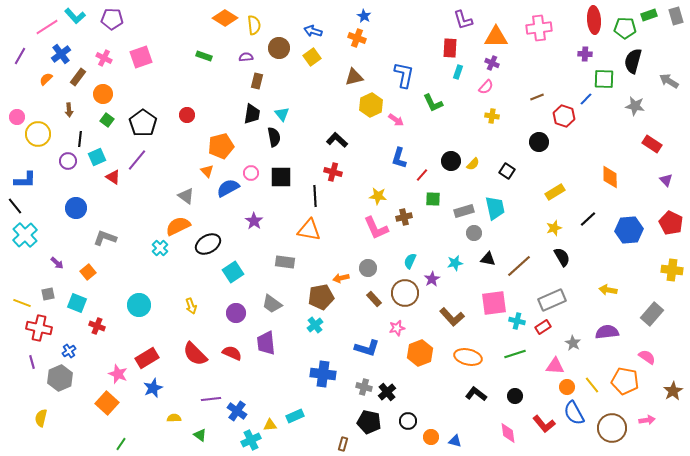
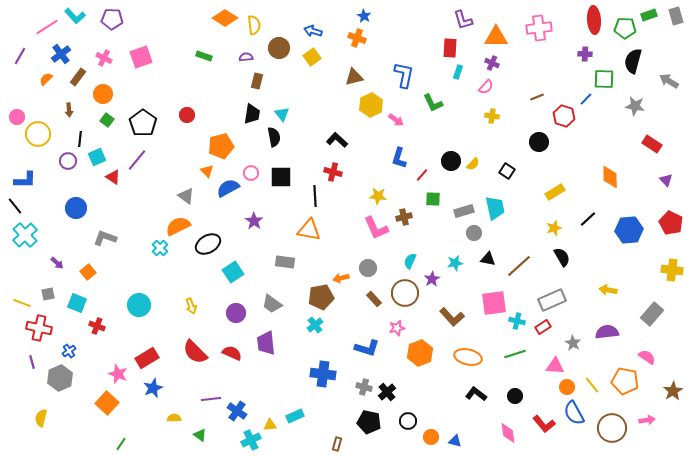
red semicircle at (195, 354): moved 2 px up
brown rectangle at (343, 444): moved 6 px left
